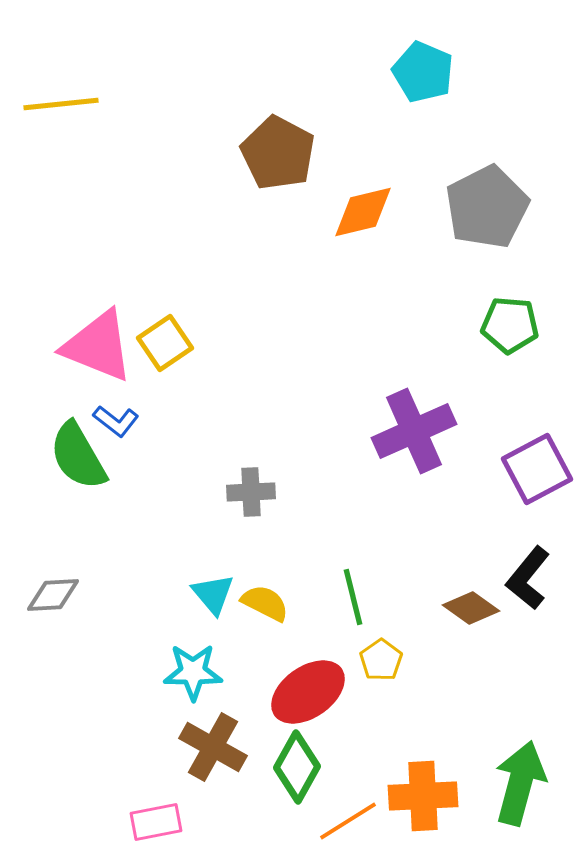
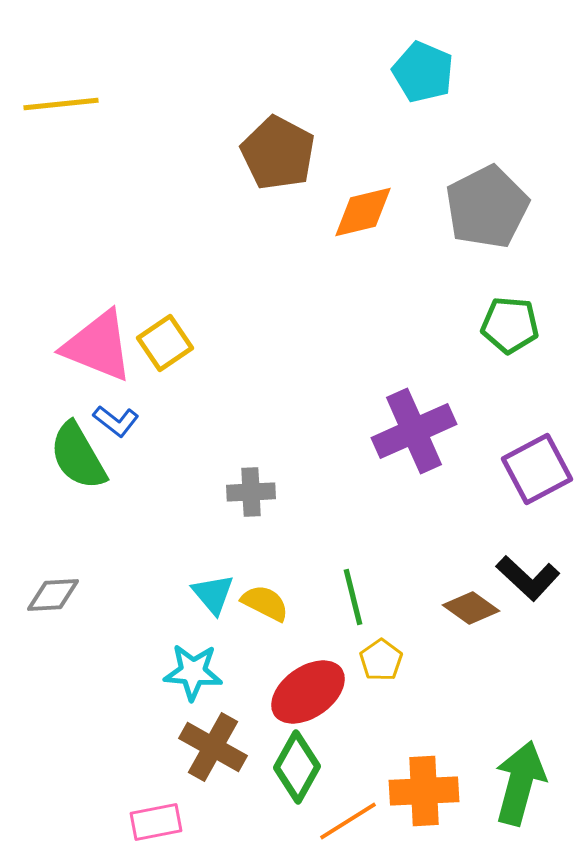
black L-shape: rotated 86 degrees counterclockwise
cyan star: rotated 4 degrees clockwise
orange cross: moved 1 px right, 5 px up
